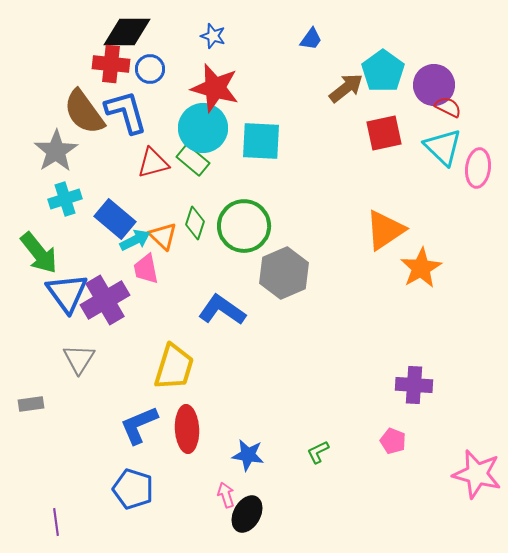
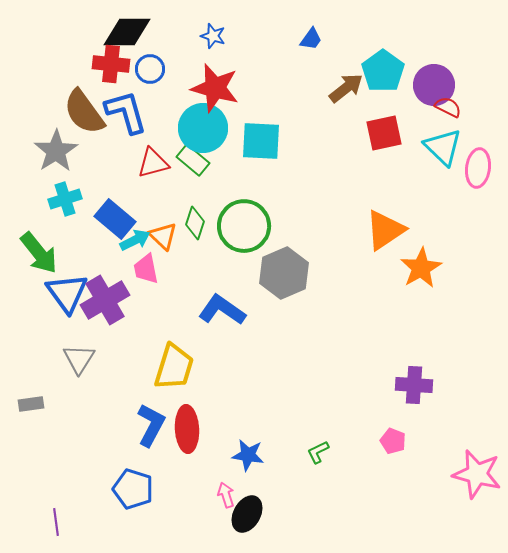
blue L-shape at (139, 425): moved 12 px right; rotated 141 degrees clockwise
